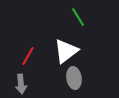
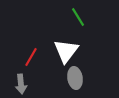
white triangle: rotated 16 degrees counterclockwise
red line: moved 3 px right, 1 px down
gray ellipse: moved 1 px right
